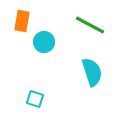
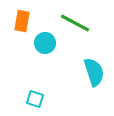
green line: moved 15 px left, 2 px up
cyan circle: moved 1 px right, 1 px down
cyan semicircle: moved 2 px right
